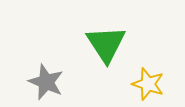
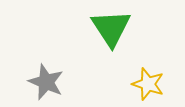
green triangle: moved 5 px right, 16 px up
